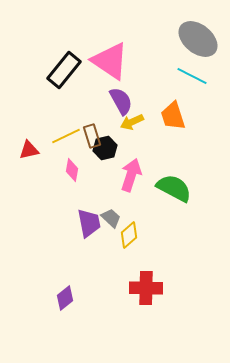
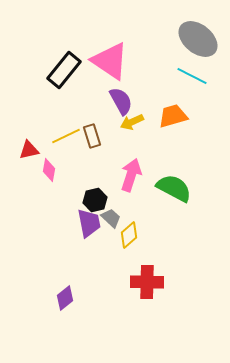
orange trapezoid: rotated 92 degrees clockwise
black hexagon: moved 10 px left, 52 px down
pink diamond: moved 23 px left
red cross: moved 1 px right, 6 px up
